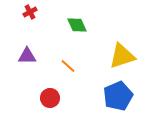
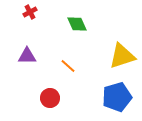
green diamond: moved 1 px up
blue pentagon: moved 1 px left, 1 px down; rotated 8 degrees clockwise
